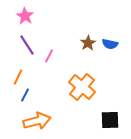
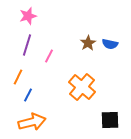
pink star: moved 3 px right; rotated 24 degrees clockwise
purple line: rotated 50 degrees clockwise
blue line: moved 3 px right
orange arrow: moved 5 px left, 1 px down
